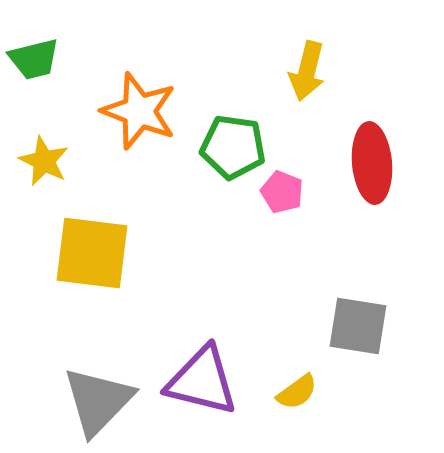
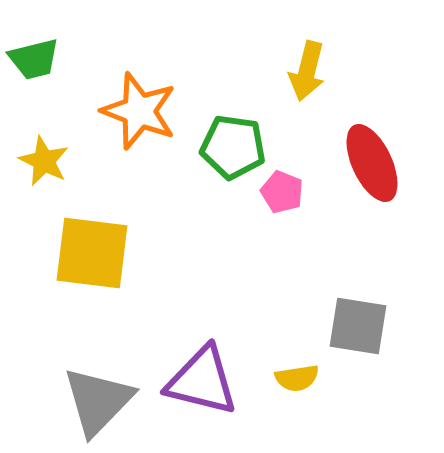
red ellipse: rotated 20 degrees counterclockwise
yellow semicircle: moved 14 px up; rotated 27 degrees clockwise
